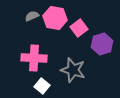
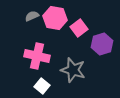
pink cross: moved 3 px right, 2 px up; rotated 10 degrees clockwise
